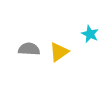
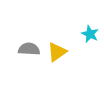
yellow triangle: moved 2 px left
